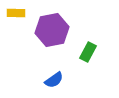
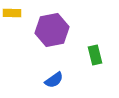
yellow rectangle: moved 4 px left
green rectangle: moved 7 px right, 3 px down; rotated 42 degrees counterclockwise
